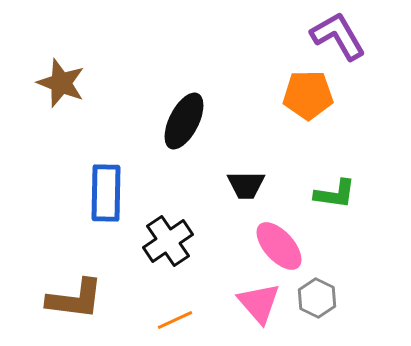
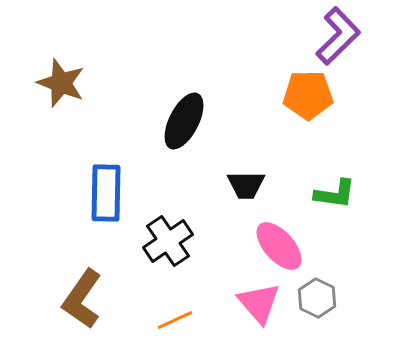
purple L-shape: rotated 76 degrees clockwise
brown L-shape: moved 7 px right; rotated 118 degrees clockwise
